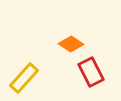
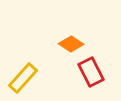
yellow rectangle: moved 1 px left
